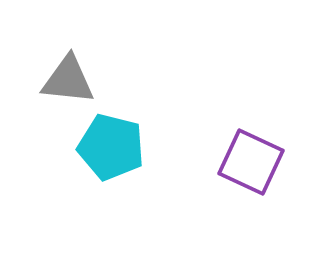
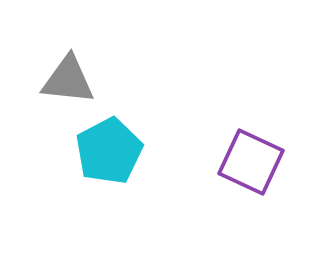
cyan pentagon: moved 2 px left, 4 px down; rotated 30 degrees clockwise
